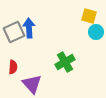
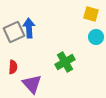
yellow square: moved 2 px right, 2 px up
cyan circle: moved 5 px down
